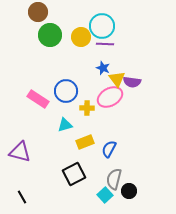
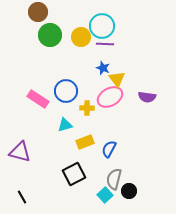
purple semicircle: moved 15 px right, 15 px down
